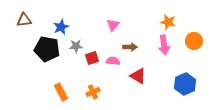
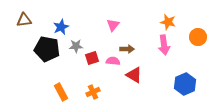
orange circle: moved 4 px right, 4 px up
brown arrow: moved 3 px left, 2 px down
red triangle: moved 4 px left, 1 px up
